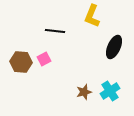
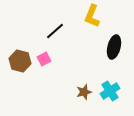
black line: rotated 48 degrees counterclockwise
black ellipse: rotated 10 degrees counterclockwise
brown hexagon: moved 1 px left, 1 px up; rotated 10 degrees clockwise
